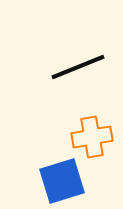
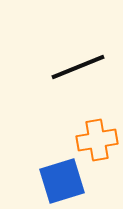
orange cross: moved 5 px right, 3 px down
